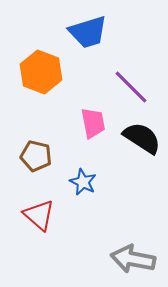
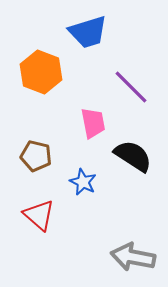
black semicircle: moved 9 px left, 18 px down
gray arrow: moved 2 px up
